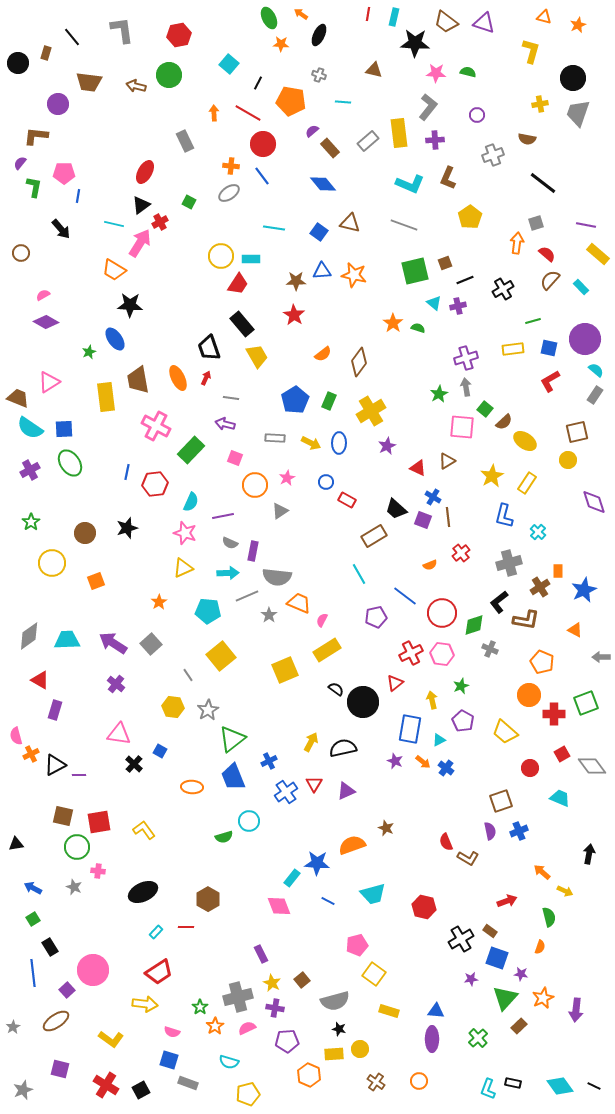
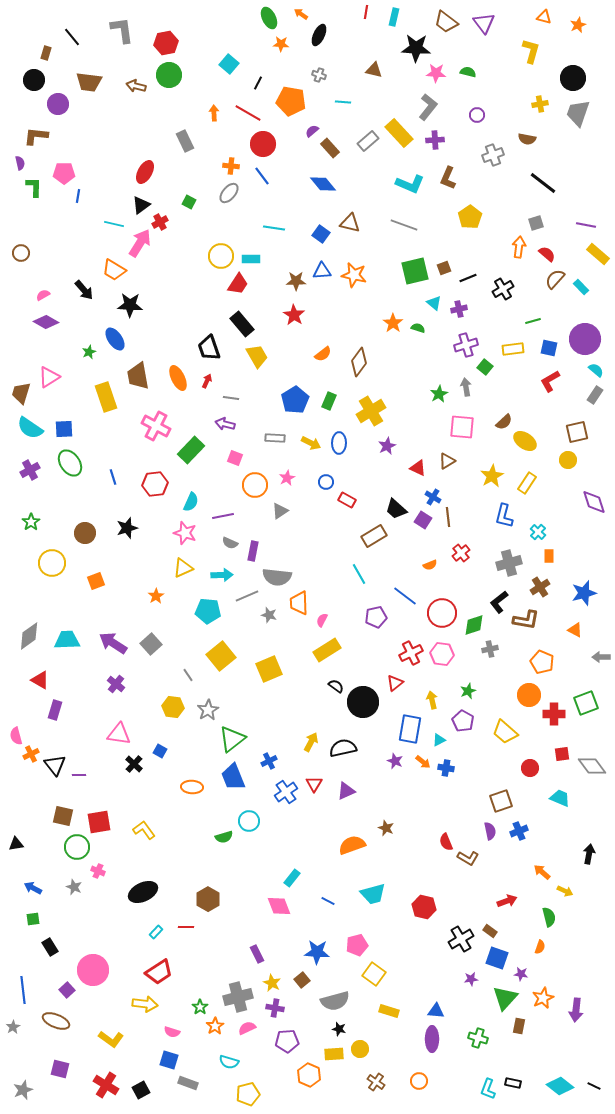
red line at (368, 14): moved 2 px left, 2 px up
purple triangle at (484, 23): rotated 35 degrees clockwise
red hexagon at (179, 35): moved 13 px left, 8 px down
black star at (415, 43): moved 1 px right, 5 px down
black circle at (18, 63): moved 16 px right, 17 px down
yellow rectangle at (399, 133): rotated 36 degrees counterclockwise
purple semicircle at (20, 163): rotated 128 degrees clockwise
green L-shape at (34, 187): rotated 10 degrees counterclockwise
gray ellipse at (229, 193): rotated 15 degrees counterclockwise
black arrow at (61, 229): moved 23 px right, 61 px down
blue square at (319, 232): moved 2 px right, 2 px down
orange arrow at (517, 243): moved 2 px right, 4 px down
brown square at (445, 263): moved 1 px left, 5 px down
black line at (465, 280): moved 3 px right, 2 px up
brown semicircle at (550, 280): moved 5 px right, 1 px up
purple cross at (458, 306): moved 1 px right, 3 px down
purple cross at (466, 358): moved 13 px up
red arrow at (206, 378): moved 1 px right, 3 px down
brown trapezoid at (138, 380): moved 4 px up
pink triangle at (49, 382): moved 5 px up
yellow rectangle at (106, 397): rotated 12 degrees counterclockwise
brown trapezoid at (18, 398): moved 3 px right, 5 px up; rotated 95 degrees counterclockwise
green square at (485, 409): moved 42 px up
blue line at (127, 472): moved 14 px left, 5 px down; rotated 28 degrees counterclockwise
purple square at (423, 520): rotated 12 degrees clockwise
orange rectangle at (558, 571): moved 9 px left, 15 px up
cyan arrow at (228, 573): moved 6 px left, 2 px down
blue star at (584, 590): moved 3 px down; rotated 10 degrees clockwise
orange star at (159, 602): moved 3 px left, 6 px up
orange trapezoid at (299, 603): rotated 115 degrees counterclockwise
gray star at (269, 615): rotated 21 degrees counterclockwise
gray cross at (490, 649): rotated 35 degrees counterclockwise
yellow square at (285, 670): moved 16 px left, 1 px up
green star at (461, 686): moved 7 px right, 5 px down
black semicircle at (336, 689): moved 3 px up
red square at (562, 754): rotated 21 degrees clockwise
black triangle at (55, 765): rotated 40 degrees counterclockwise
blue cross at (446, 768): rotated 28 degrees counterclockwise
blue star at (317, 863): moved 89 px down
pink cross at (98, 871): rotated 16 degrees clockwise
green square at (33, 919): rotated 24 degrees clockwise
purple rectangle at (261, 954): moved 4 px left
blue line at (33, 973): moved 10 px left, 17 px down
brown ellipse at (56, 1021): rotated 56 degrees clockwise
brown rectangle at (519, 1026): rotated 35 degrees counterclockwise
green cross at (478, 1038): rotated 30 degrees counterclockwise
cyan diamond at (560, 1086): rotated 16 degrees counterclockwise
